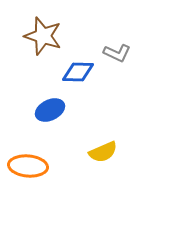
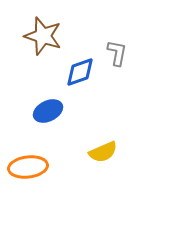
gray L-shape: rotated 104 degrees counterclockwise
blue diamond: moved 2 px right; rotated 20 degrees counterclockwise
blue ellipse: moved 2 px left, 1 px down
orange ellipse: moved 1 px down; rotated 12 degrees counterclockwise
